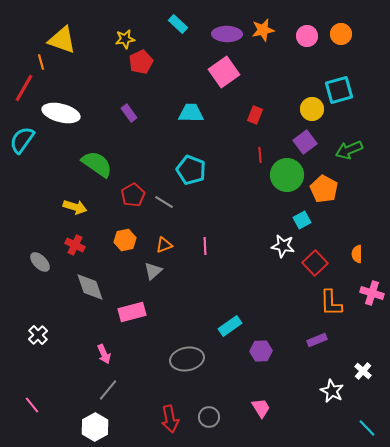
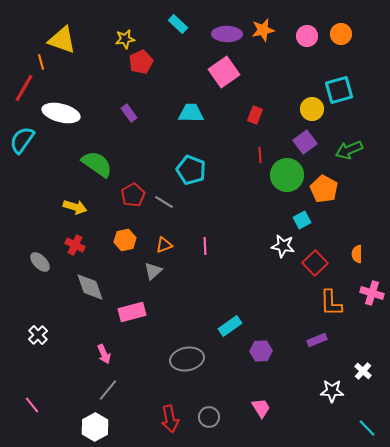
white star at (332, 391): rotated 25 degrees counterclockwise
